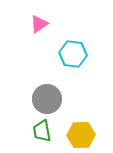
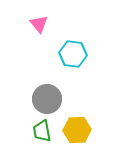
pink triangle: rotated 36 degrees counterclockwise
yellow hexagon: moved 4 px left, 5 px up
